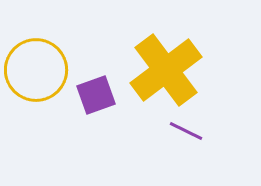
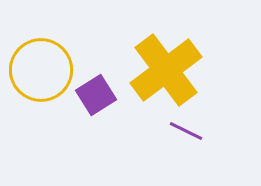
yellow circle: moved 5 px right
purple square: rotated 12 degrees counterclockwise
